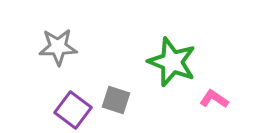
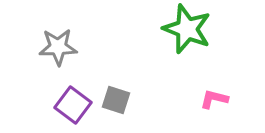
green star: moved 15 px right, 33 px up
pink L-shape: rotated 20 degrees counterclockwise
purple square: moved 5 px up
